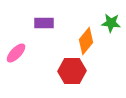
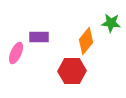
purple rectangle: moved 5 px left, 14 px down
pink ellipse: rotated 20 degrees counterclockwise
